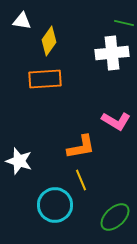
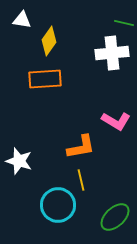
white triangle: moved 1 px up
yellow line: rotated 10 degrees clockwise
cyan circle: moved 3 px right
